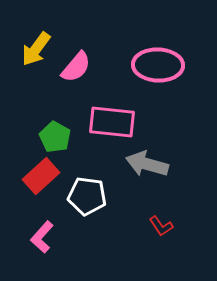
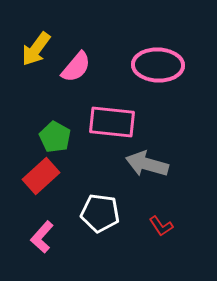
white pentagon: moved 13 px right, 17 px down
